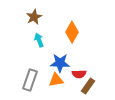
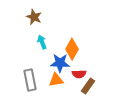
brown star: rotated 21 degrees counterclockwise
orange diamond: moved 17 px down
cyan arrow: moved 3 px right, 2 px down
gray rectangle: rotated 30 degrees counterclockwise
